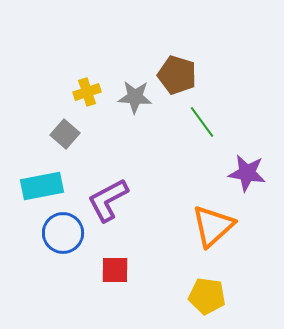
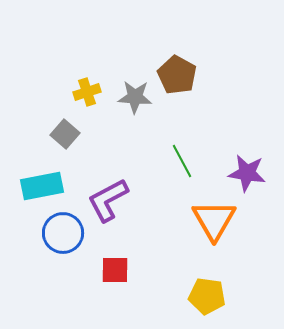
brown pentagon: rotated 12 degrees clockwise
green line: moved 20 px left, 39 px down; rotated 8 degrees clockwise
orange triangle: moved 1 px right, 6 px up; rotated 18 degrees counterclockwise
